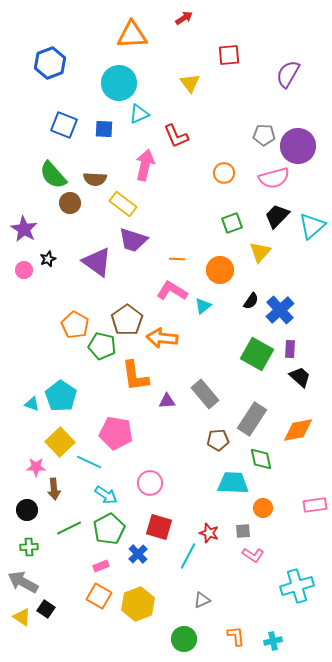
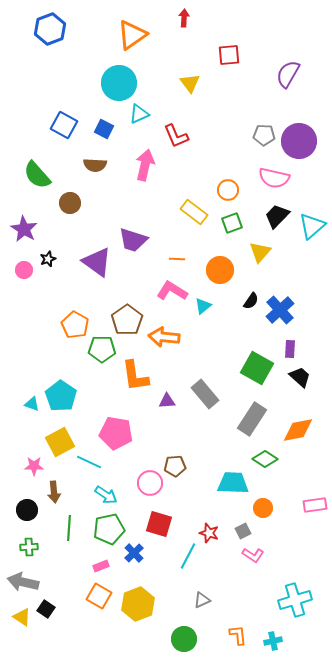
red arrow at (184, 18): rotated 54 degrees counterclockwise
orange triangle at (132, 35): rotated 32 degrees counterclockwise
blue hexagon at (50, 63): moved 34 px up
blue square at (64, 125): rotated 8 degrees clockwise
blue square at (104, 129): rotated 24 degrees clockwise
purple circle at (298, 146): moved 1 px right, 5 px up
orange circle at (224, 173): moved 4 px right, 17 px down
green semicircle at (53, 175): moved 16 px left
pink semicircle at (274, 178): rotated 28 degrees clockwise
brown semicircle at (95, 179): moved 14 px up
yellow rectangle at (123, 204): moved 71 px right, 8 px down
orange arrow at (162, 338): moved 2 px right, 1 px up
green pentagon at (102, 346): moved 3 px down; rotated 12 degrees counterclockwise
green square at (257, 354): moved 14 px down
brown pentagon at (218, 440): moved 43 px left, 26 px down
yellow square at (60, 442): rotated 16 degrees clockwise
green diamond at (261, 459): moved 4 px right; rotated 45 degrees counterclockwise
pink star at (36, 467): moved 2 px left, 1 px up
brown arrow at (54, 489): moved 3 px down
red square at (159, 527): moved 3 px up
green line at (69, 528): rotated 60 degrees counterclockwise
green pentagon at (109, 529): rotated 16 degrees clockwise
gray square at (243, 531): rotated 21 degrees counterclockwise
blue cross at (138, 554): moved 4 px left, 1 px up
gray arrow at (23, 582): rotated 16 degrees counterclockwise
cyan cross at (297, 586): moved 2 px left, 14 px down
orange L-shape at (236, 636): moved 2 px right, 1 px up
